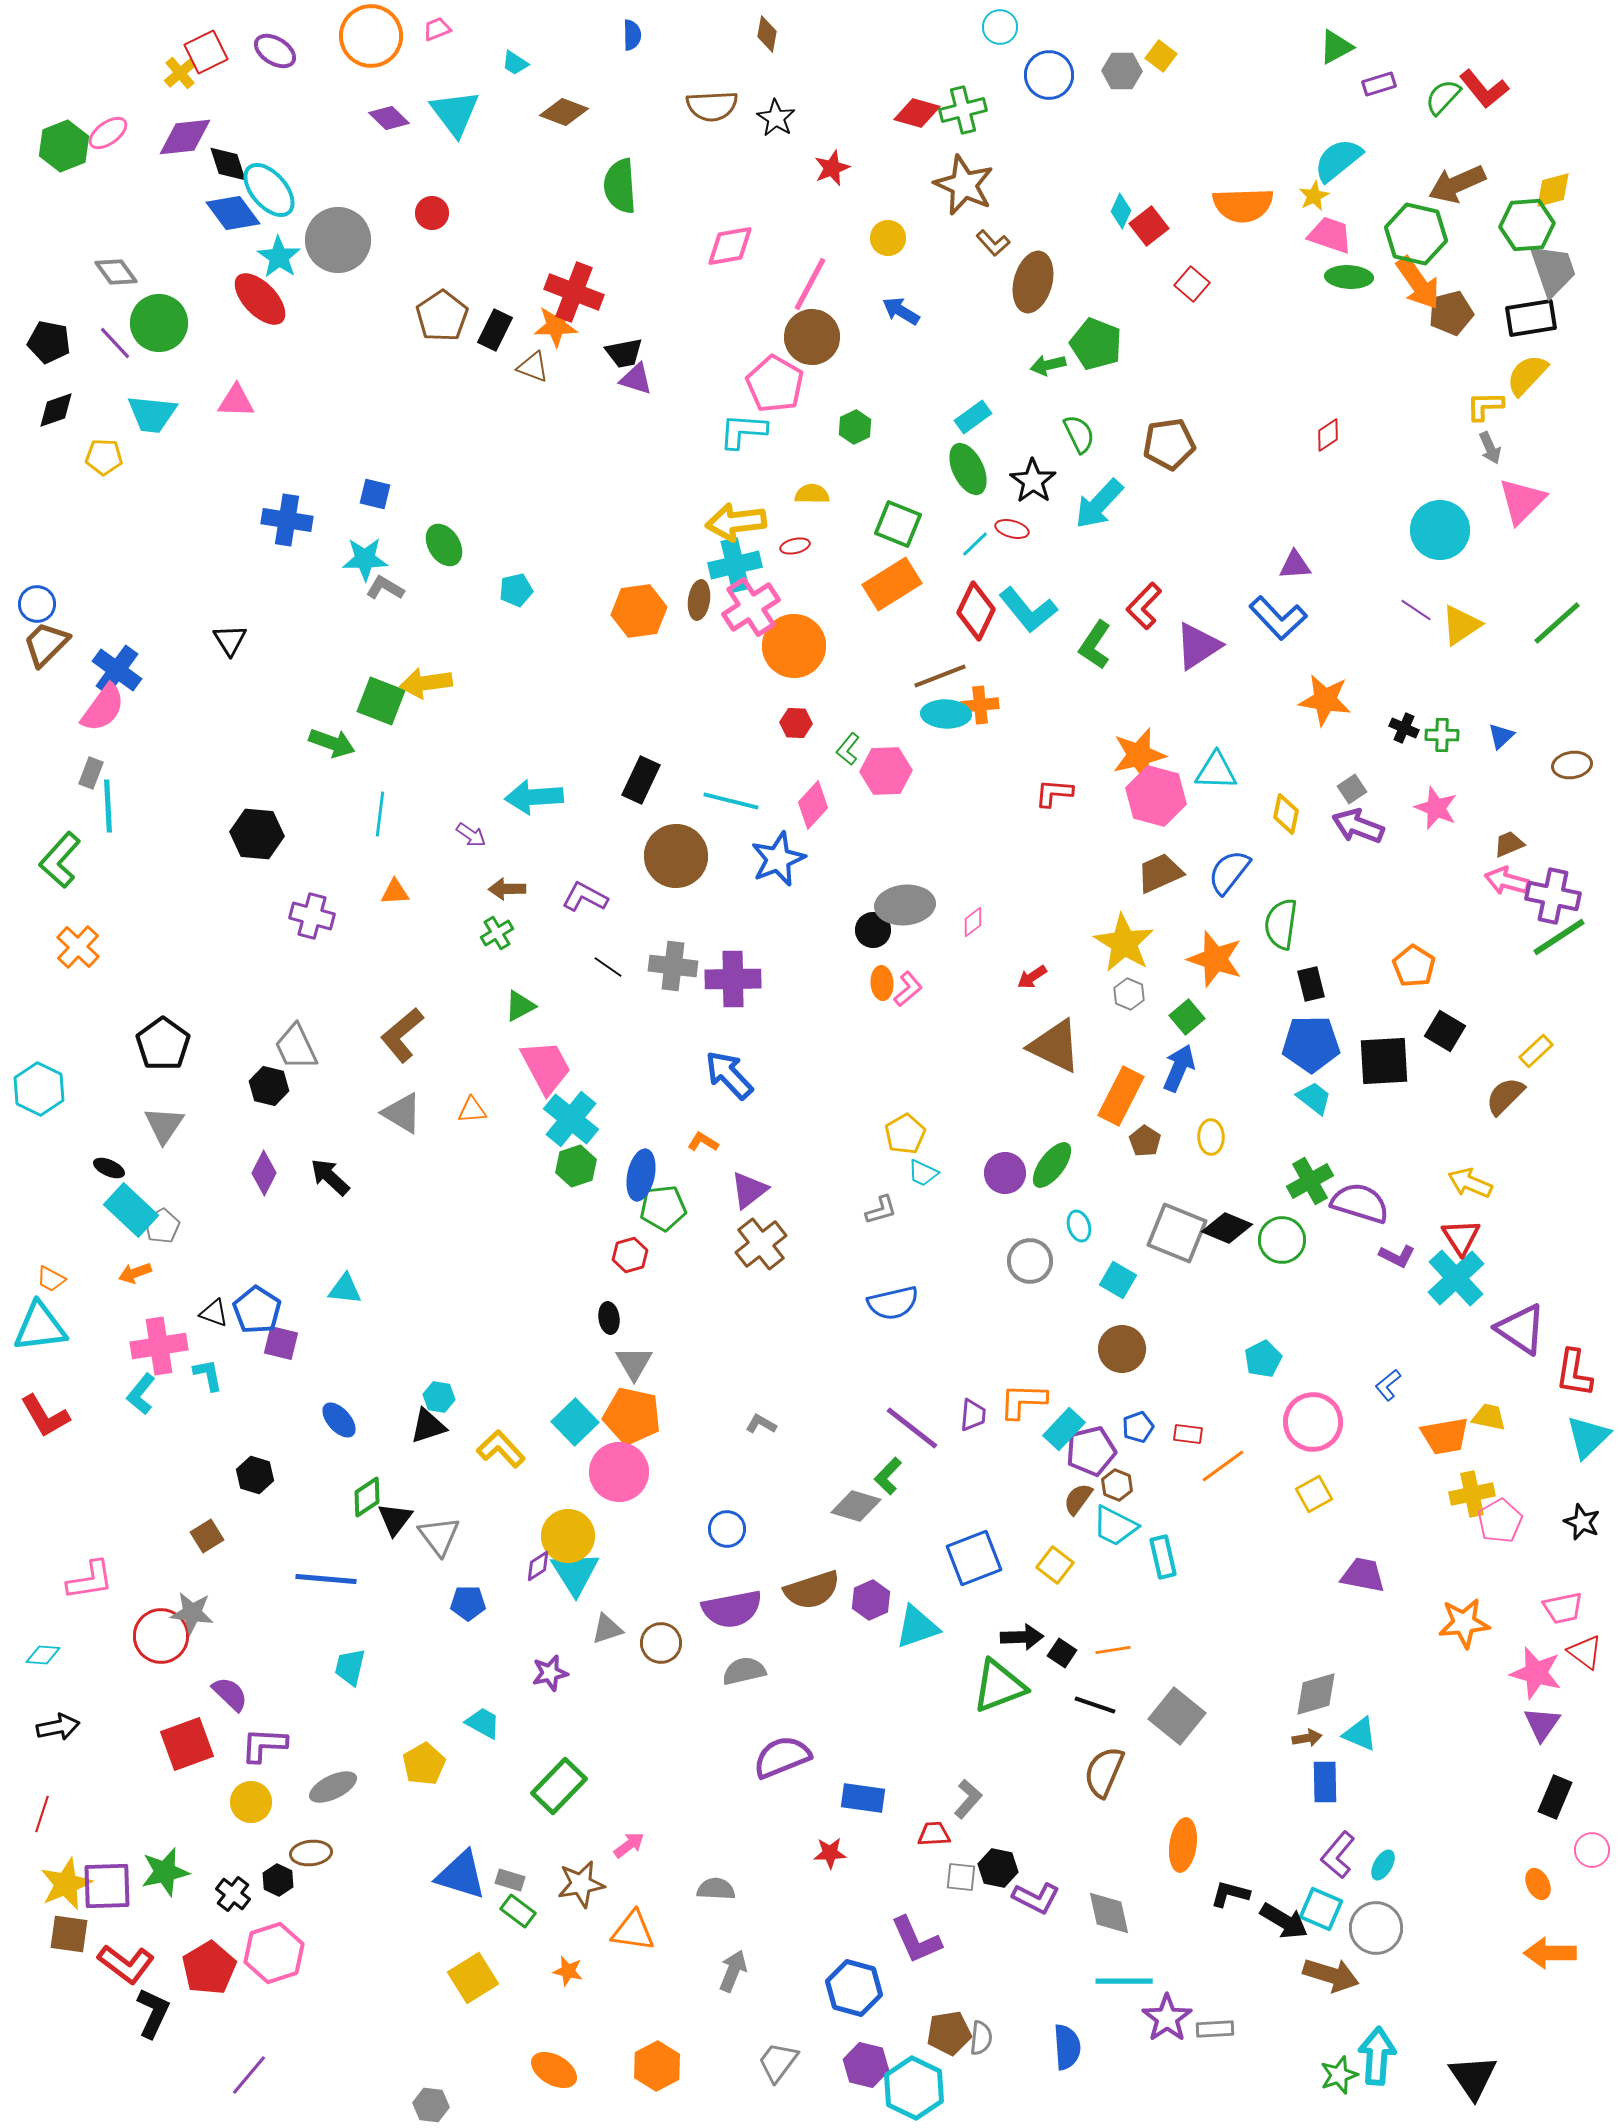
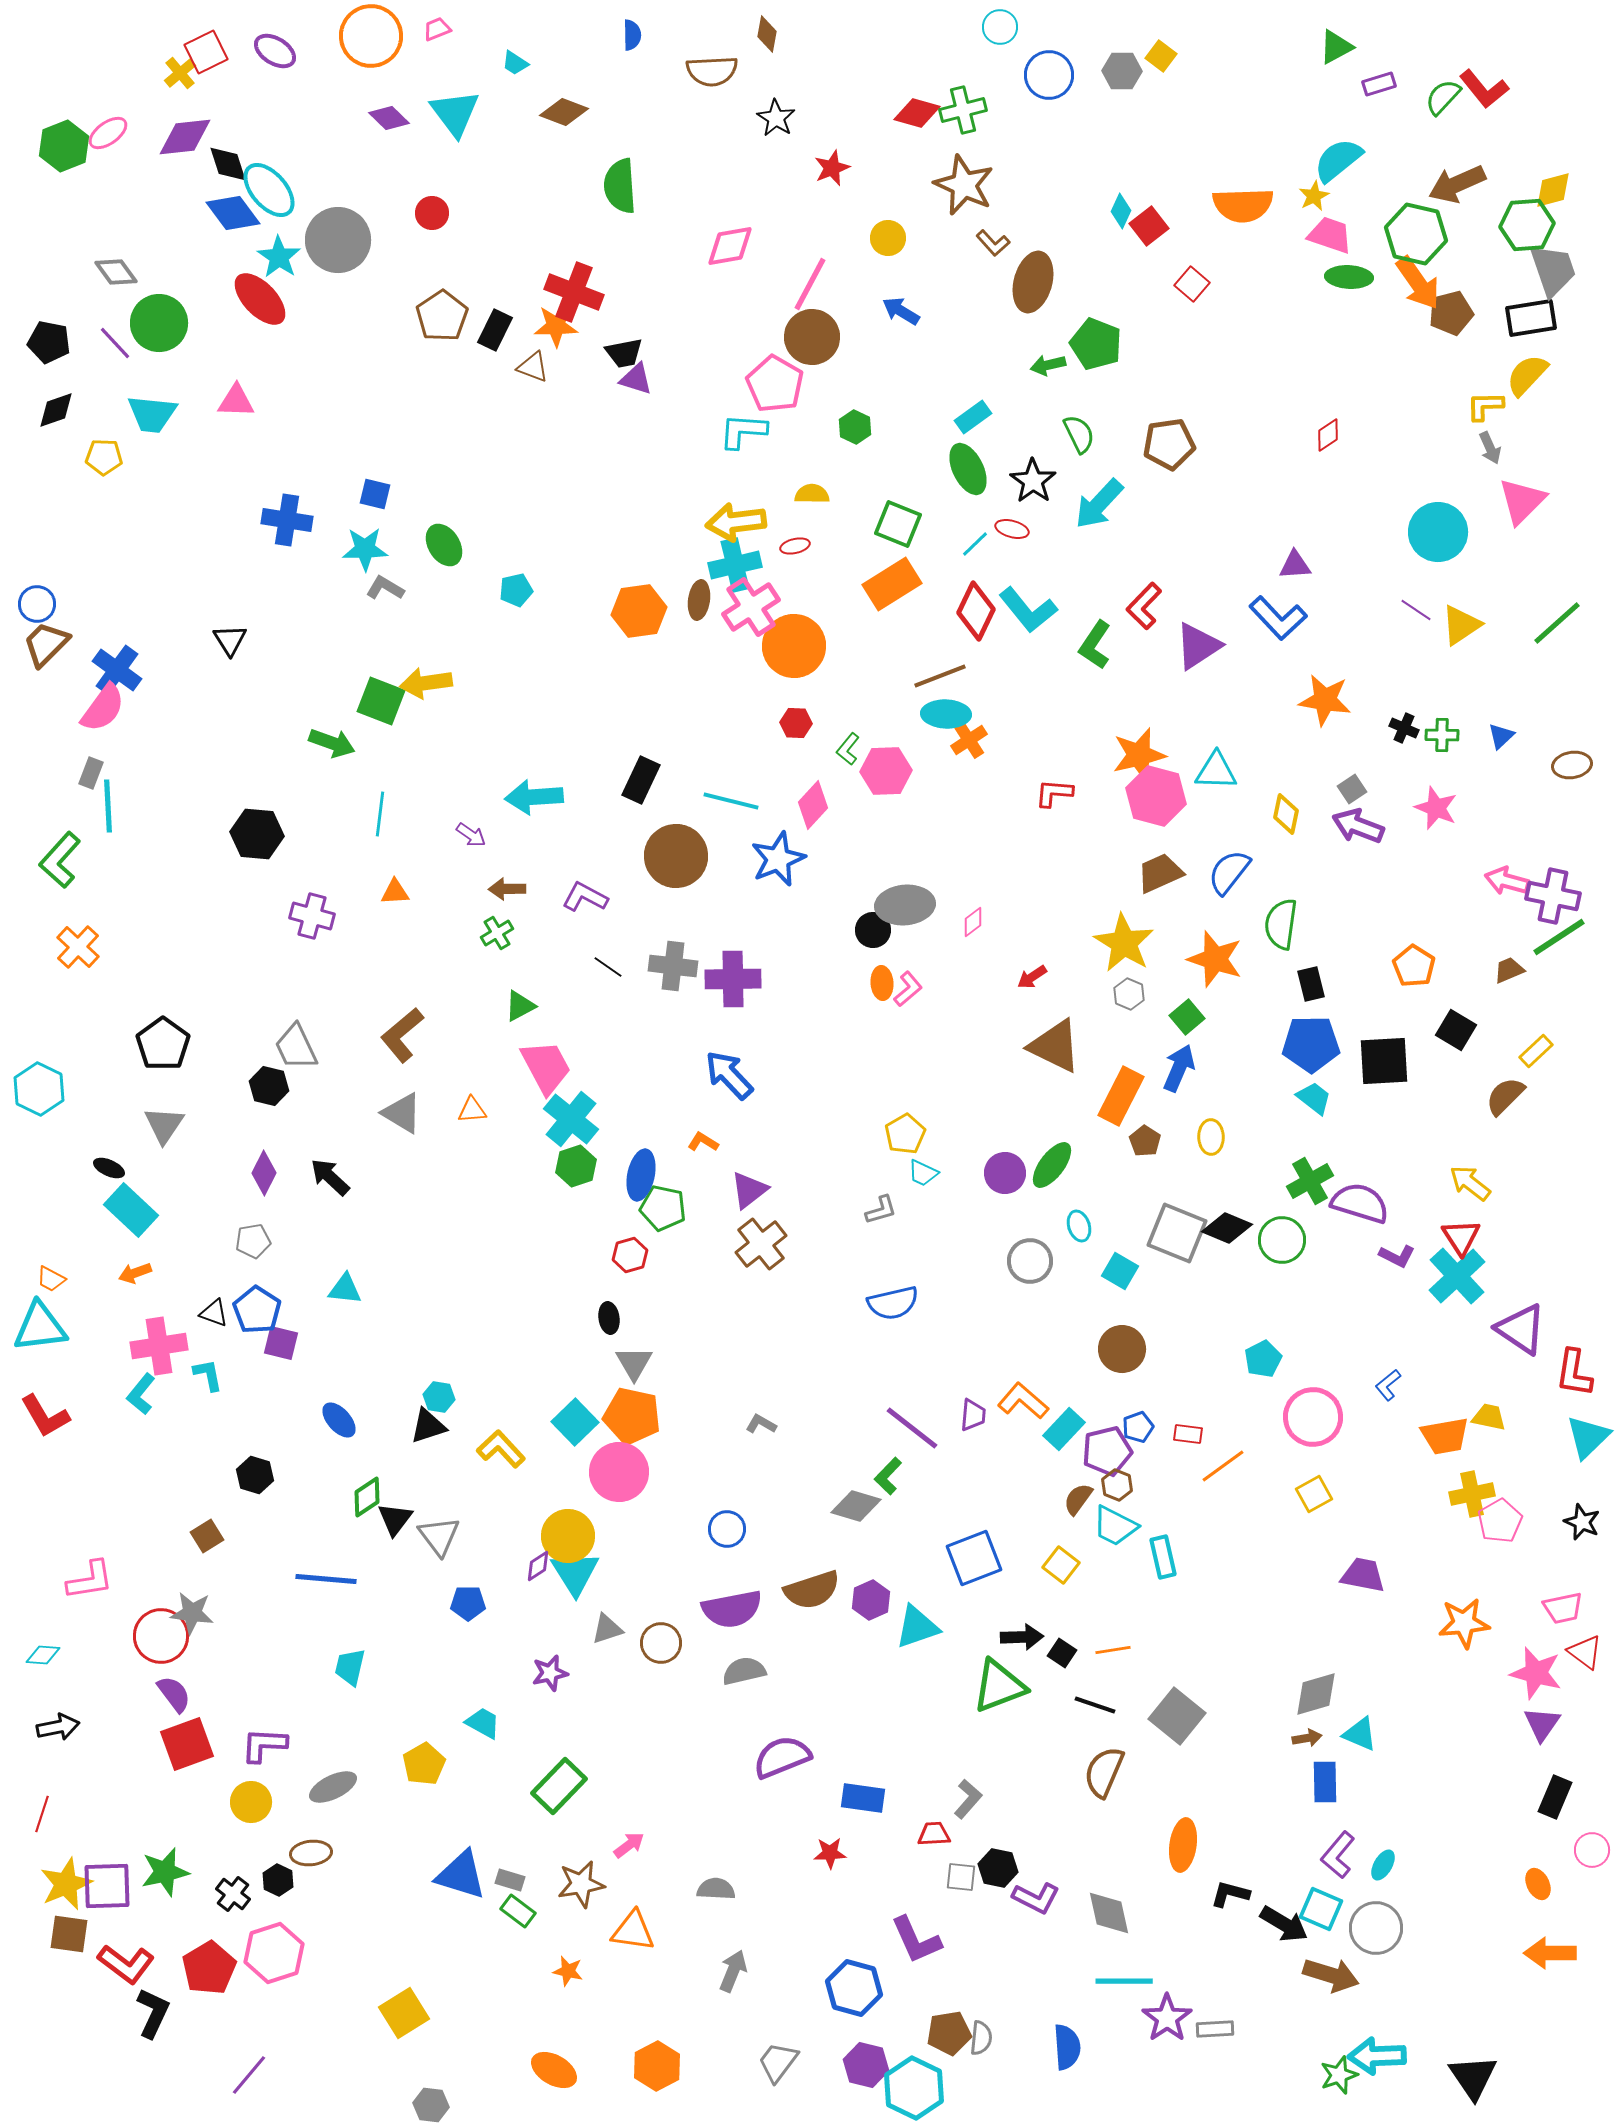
brown semicircle at (712, 106): moved 35 px up
green hexagon at (855, 427): rotated 8 degrees counterclockwise
cyan circle at (1440, 530): moved 2 px left, 2 px down
cyan star at (365, 559): moved 10 px up
orange cross at (980, 705): moved 11 px left, 35 px down; rotated 27 degrees counterclockwise
brown trapezoid at (1509, 844): moved 126 px down
black square at (1445, 1031): moved 11 px right, 1 px up
yellow arrow at (1470, 1183): rotated 15 degrees clockwise
green pentagon at (663, 1208): rotated 18 degrees clockwise
gray pentagon at (162, 1226): moved 91 px right, 15 px down; rotated 20 degrees clockwise
cyan cross at (1456, 1278): moved 1 px right, 2 px up
cyan square at (1118, 1280): moved 2 px right, 9 px up
orange L-shape at (1023, 1401): rotated 39 degrees clockwise
pink circle at (1313, 1422): moved 5 px up
purple pentagon at (1091, 1451): moved 16 px right
yellow square at (1055, 1565): moved 6 px right
purple semicircle at (230, 1694): moved 56 px left; rotated 9 degrees clockwise
black arrow at (1284, 1921): moved 3 px down
yellow square at (473, 1978): moved 69 px left, 35 px down
cyan arrow at (1377, 2056): rotated 96 degrees counterclockwise
